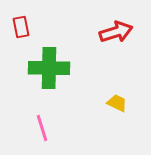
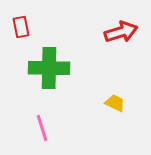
red arrow: moved 5 px right
yellow trapezoid: moved 2 px left
